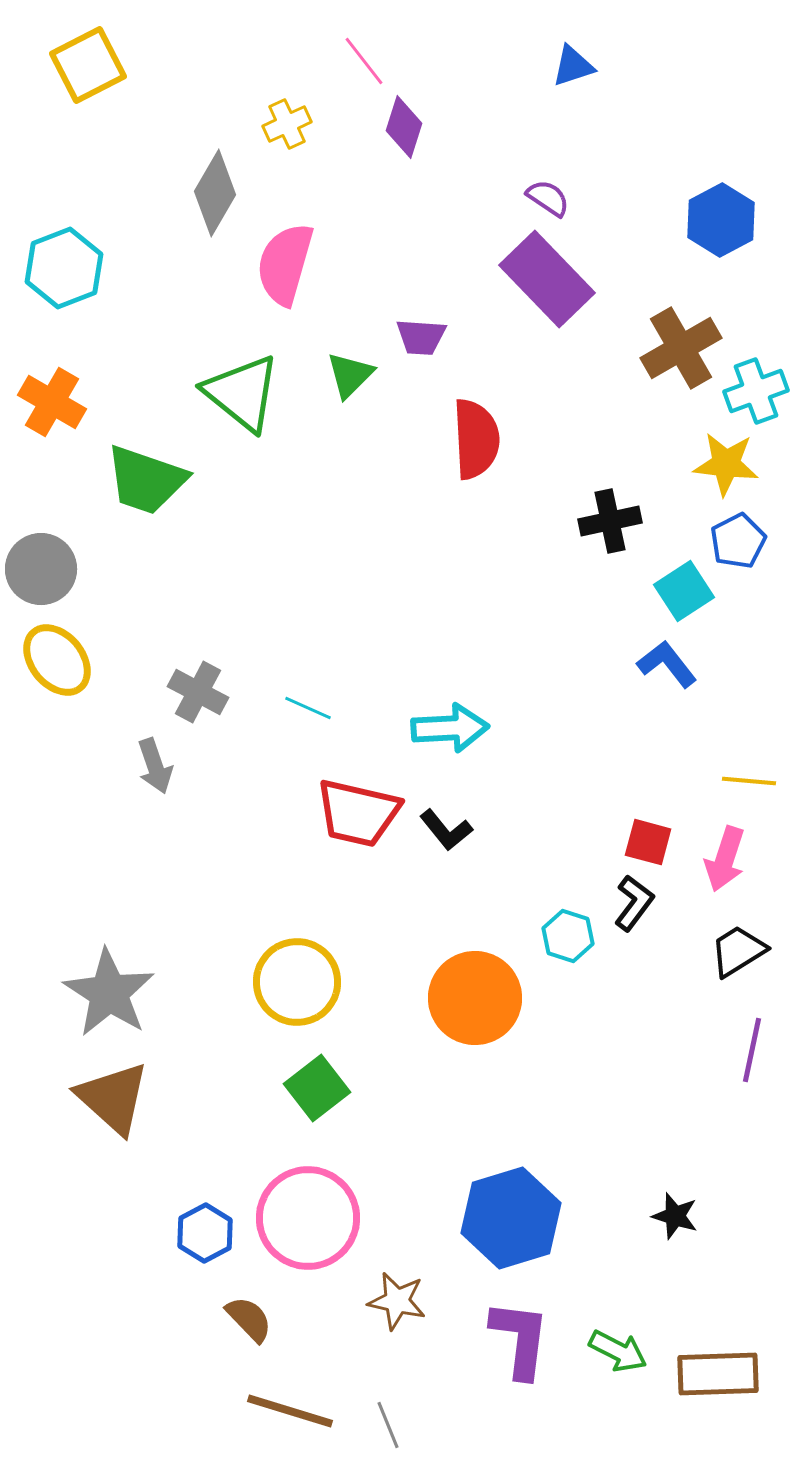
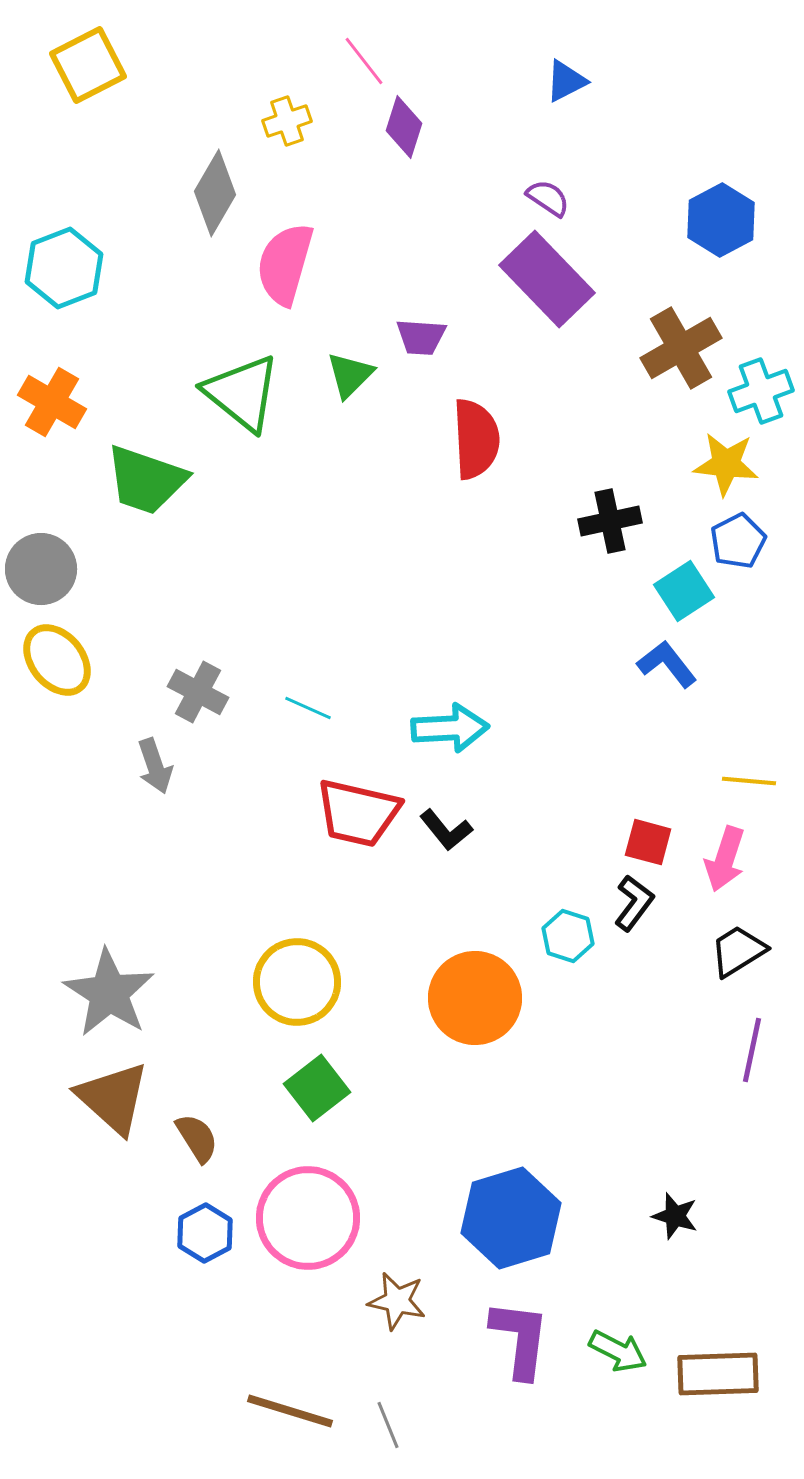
blue triangle at (573, 66): moved 7 px left, 15 px down; rotated 9 degrees counterclockwise
yellow cross at (287, 124): moved 3 px up; rotated 6 degrees clockwise
cyan cross at (756, 391): moved 5 px right
brown semicircle at (249, 1319): moved 52 px left, 181 px up; rotated 12 degrees clockwise
